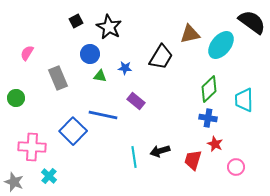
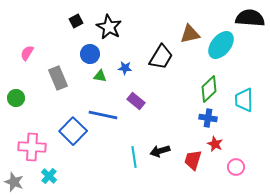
black semicircle: moved 2 px left, 4 px up; rotated 32 degrees counterclockwise
